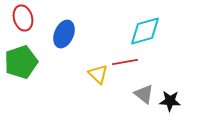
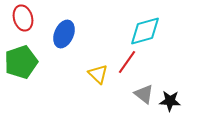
red line: moved 2 px right; rotated 45 degrees counterclockwise
